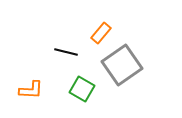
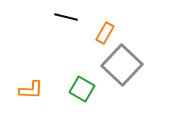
orange rectangle: moved 4 px right; rotated 10 degrees counterclockwise
black line: moved 35 px up
gray square: rotated 12 degrees counterclockwise
